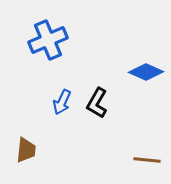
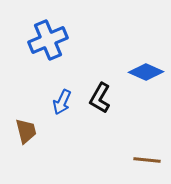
black L-shape: moved 3 px right, 5 px up
brown trapezoid: moved 19 px up; rotated 20 degrees counterclockwise
